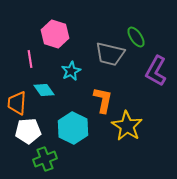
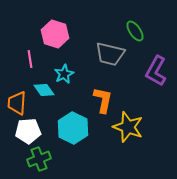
green ellipse: moved 1 px left, 6 px up
cyan star: moved 7 px left, 3 px down
yellow star: moved 1 px right, 1 px down; rotated 12 degrees counterclockwise
green cross: moved 6 px left
